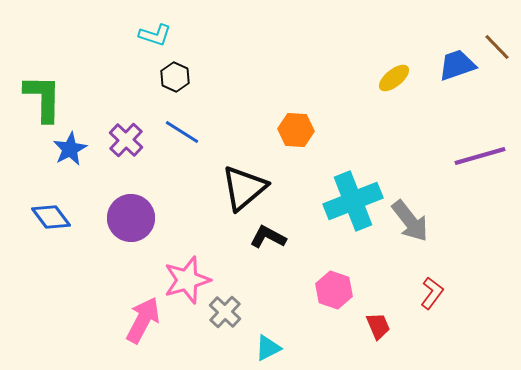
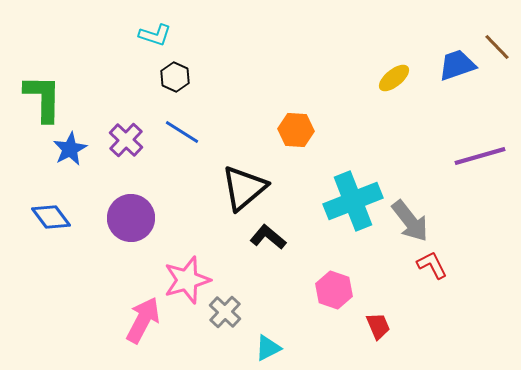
black L-shape: rotated 12 degrees clockwise
red L-shape: moved 28 px up; rotated 64 degrees counterclockwise
